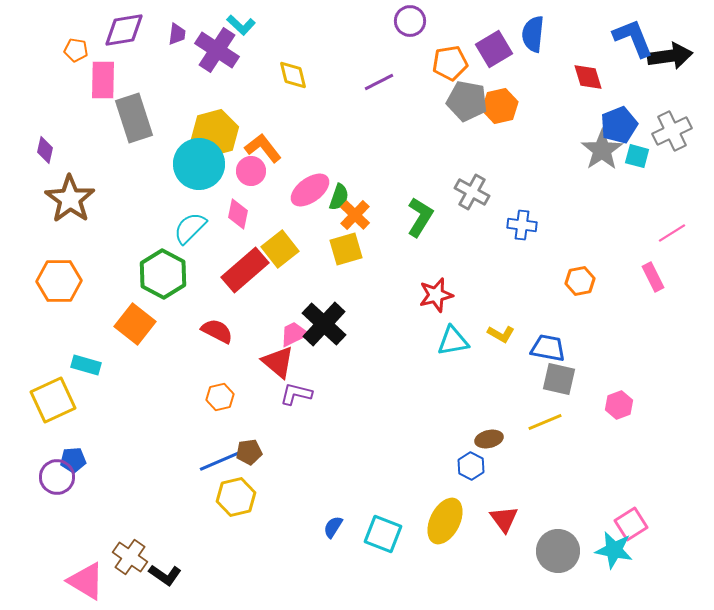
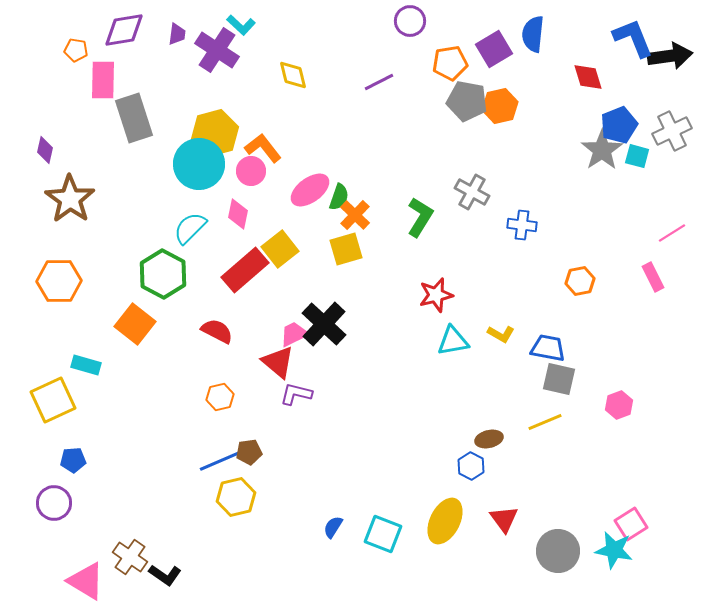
purple circle at (57, 477): moved 3 px left, 26 px down
